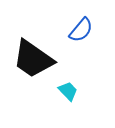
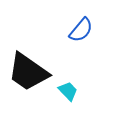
black trapezoid: moved 5 px left, 13 px down
